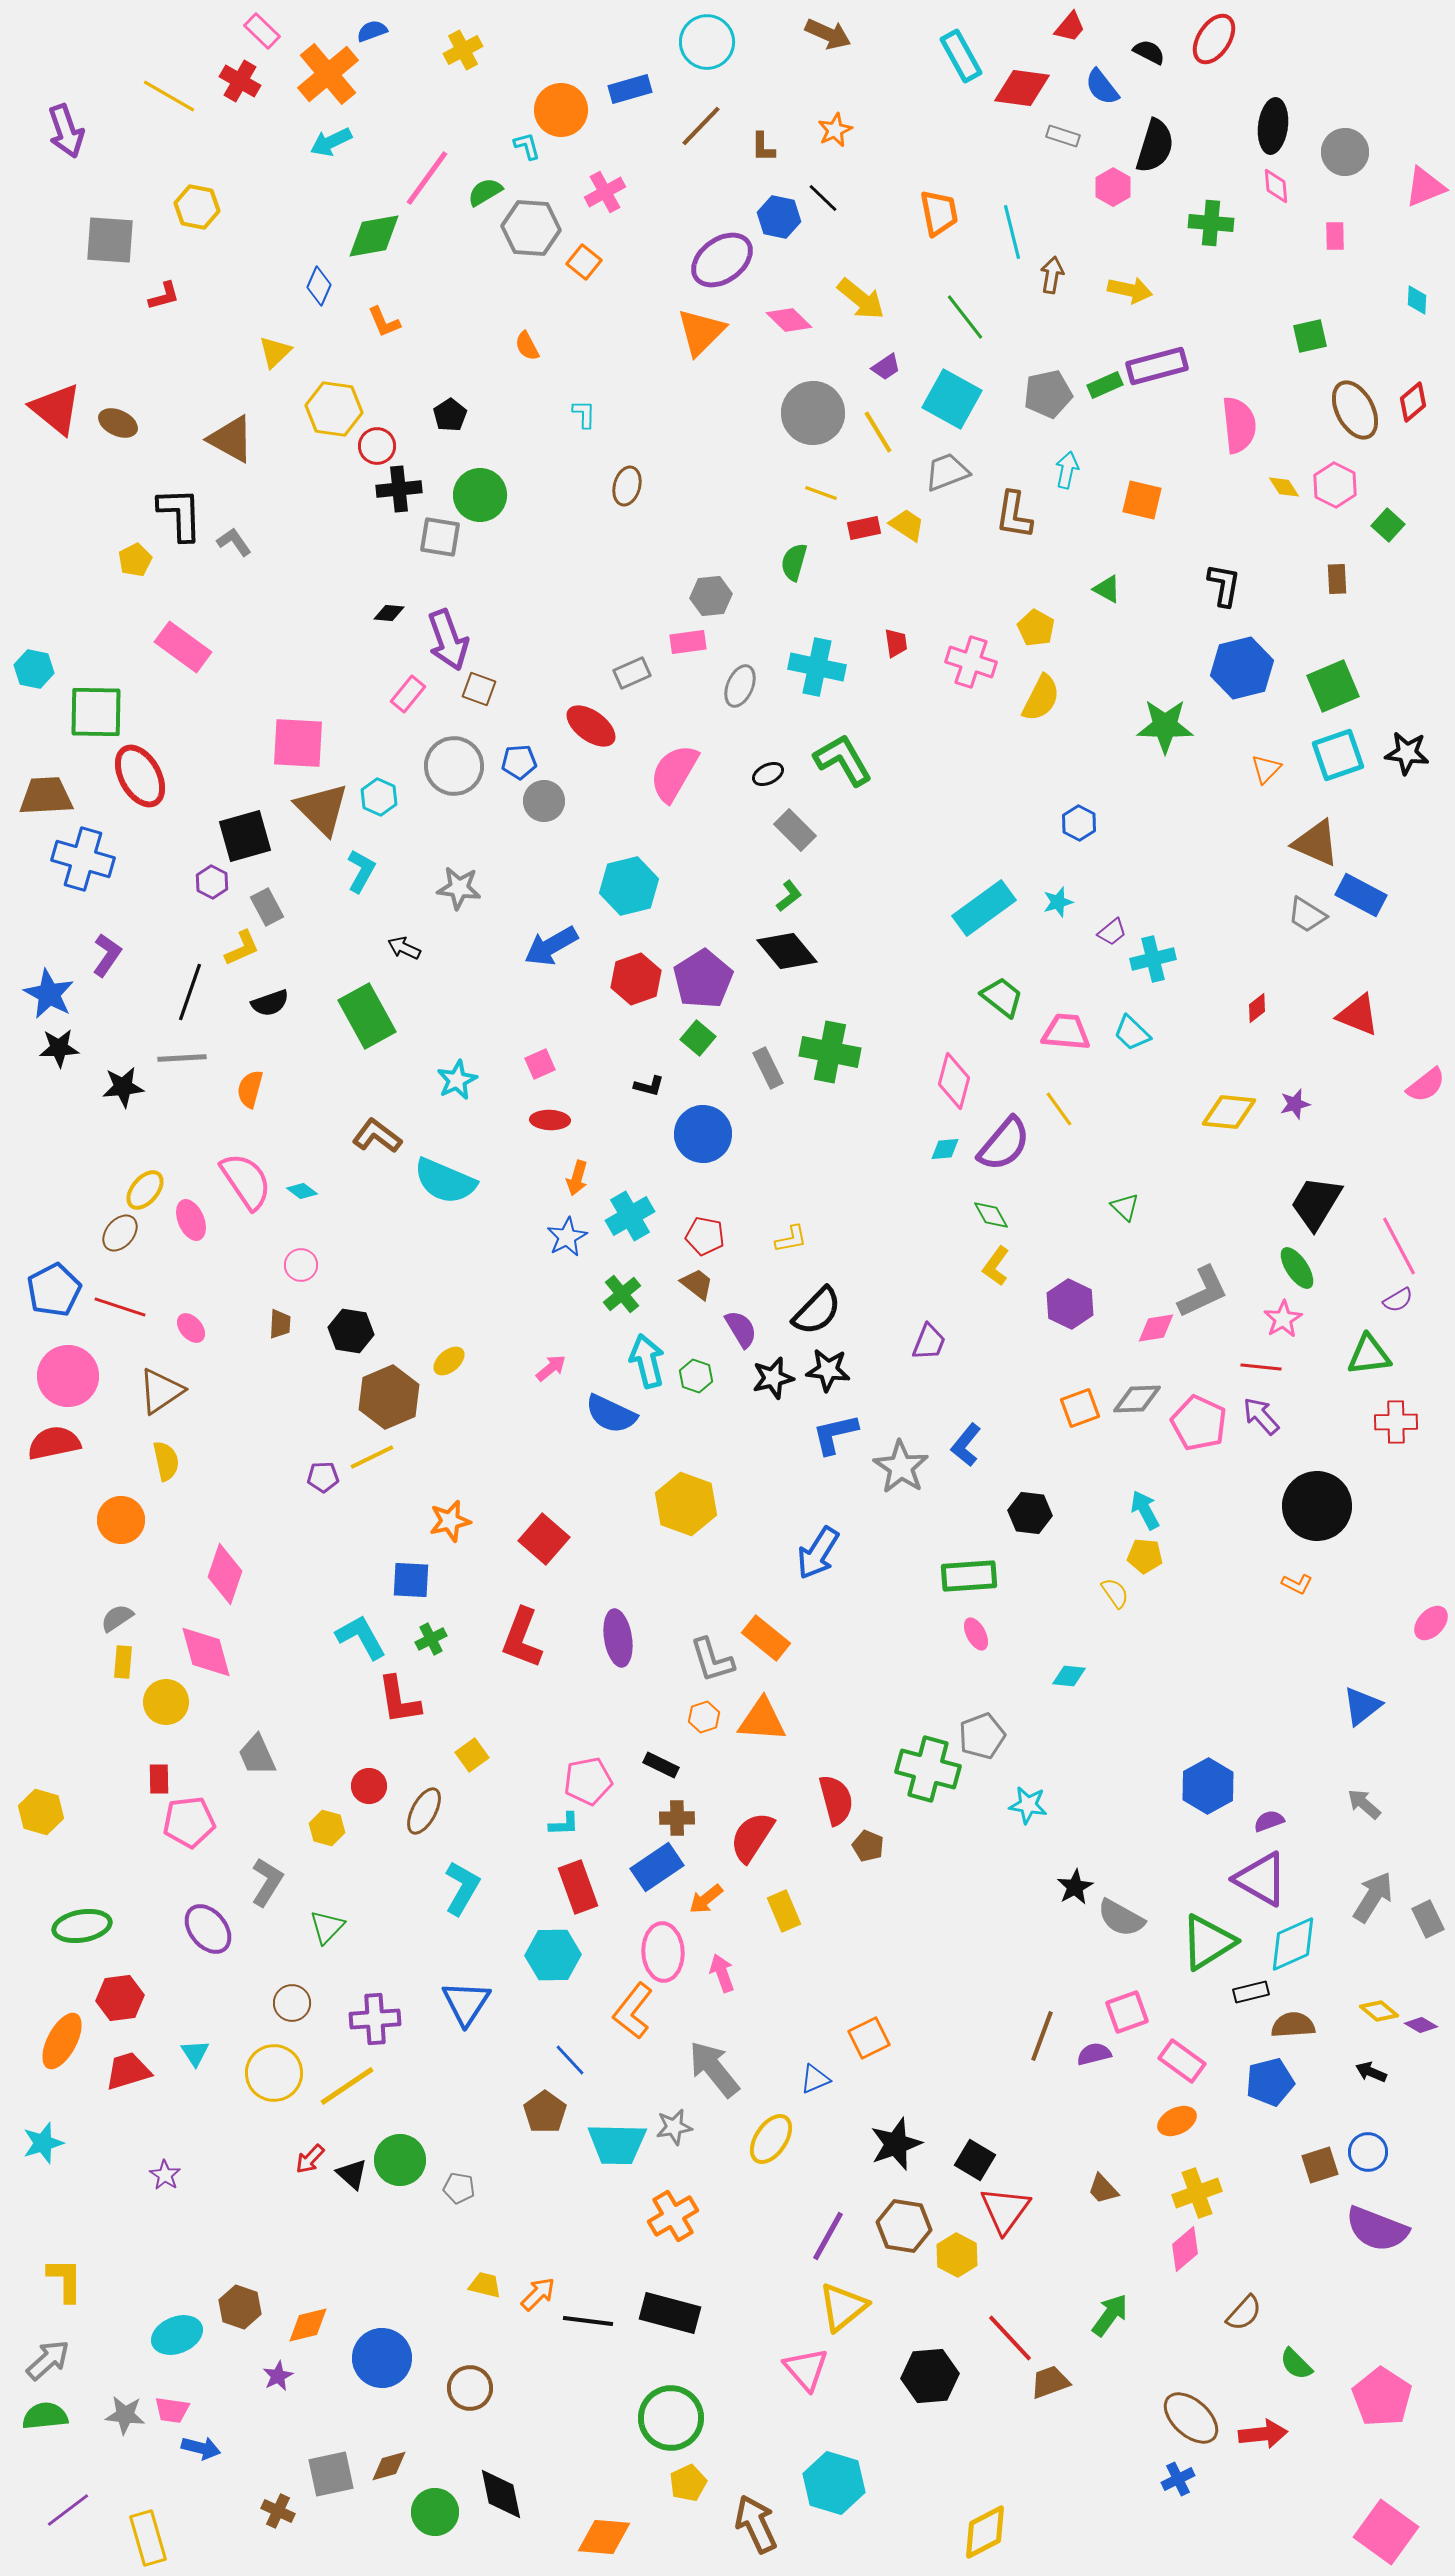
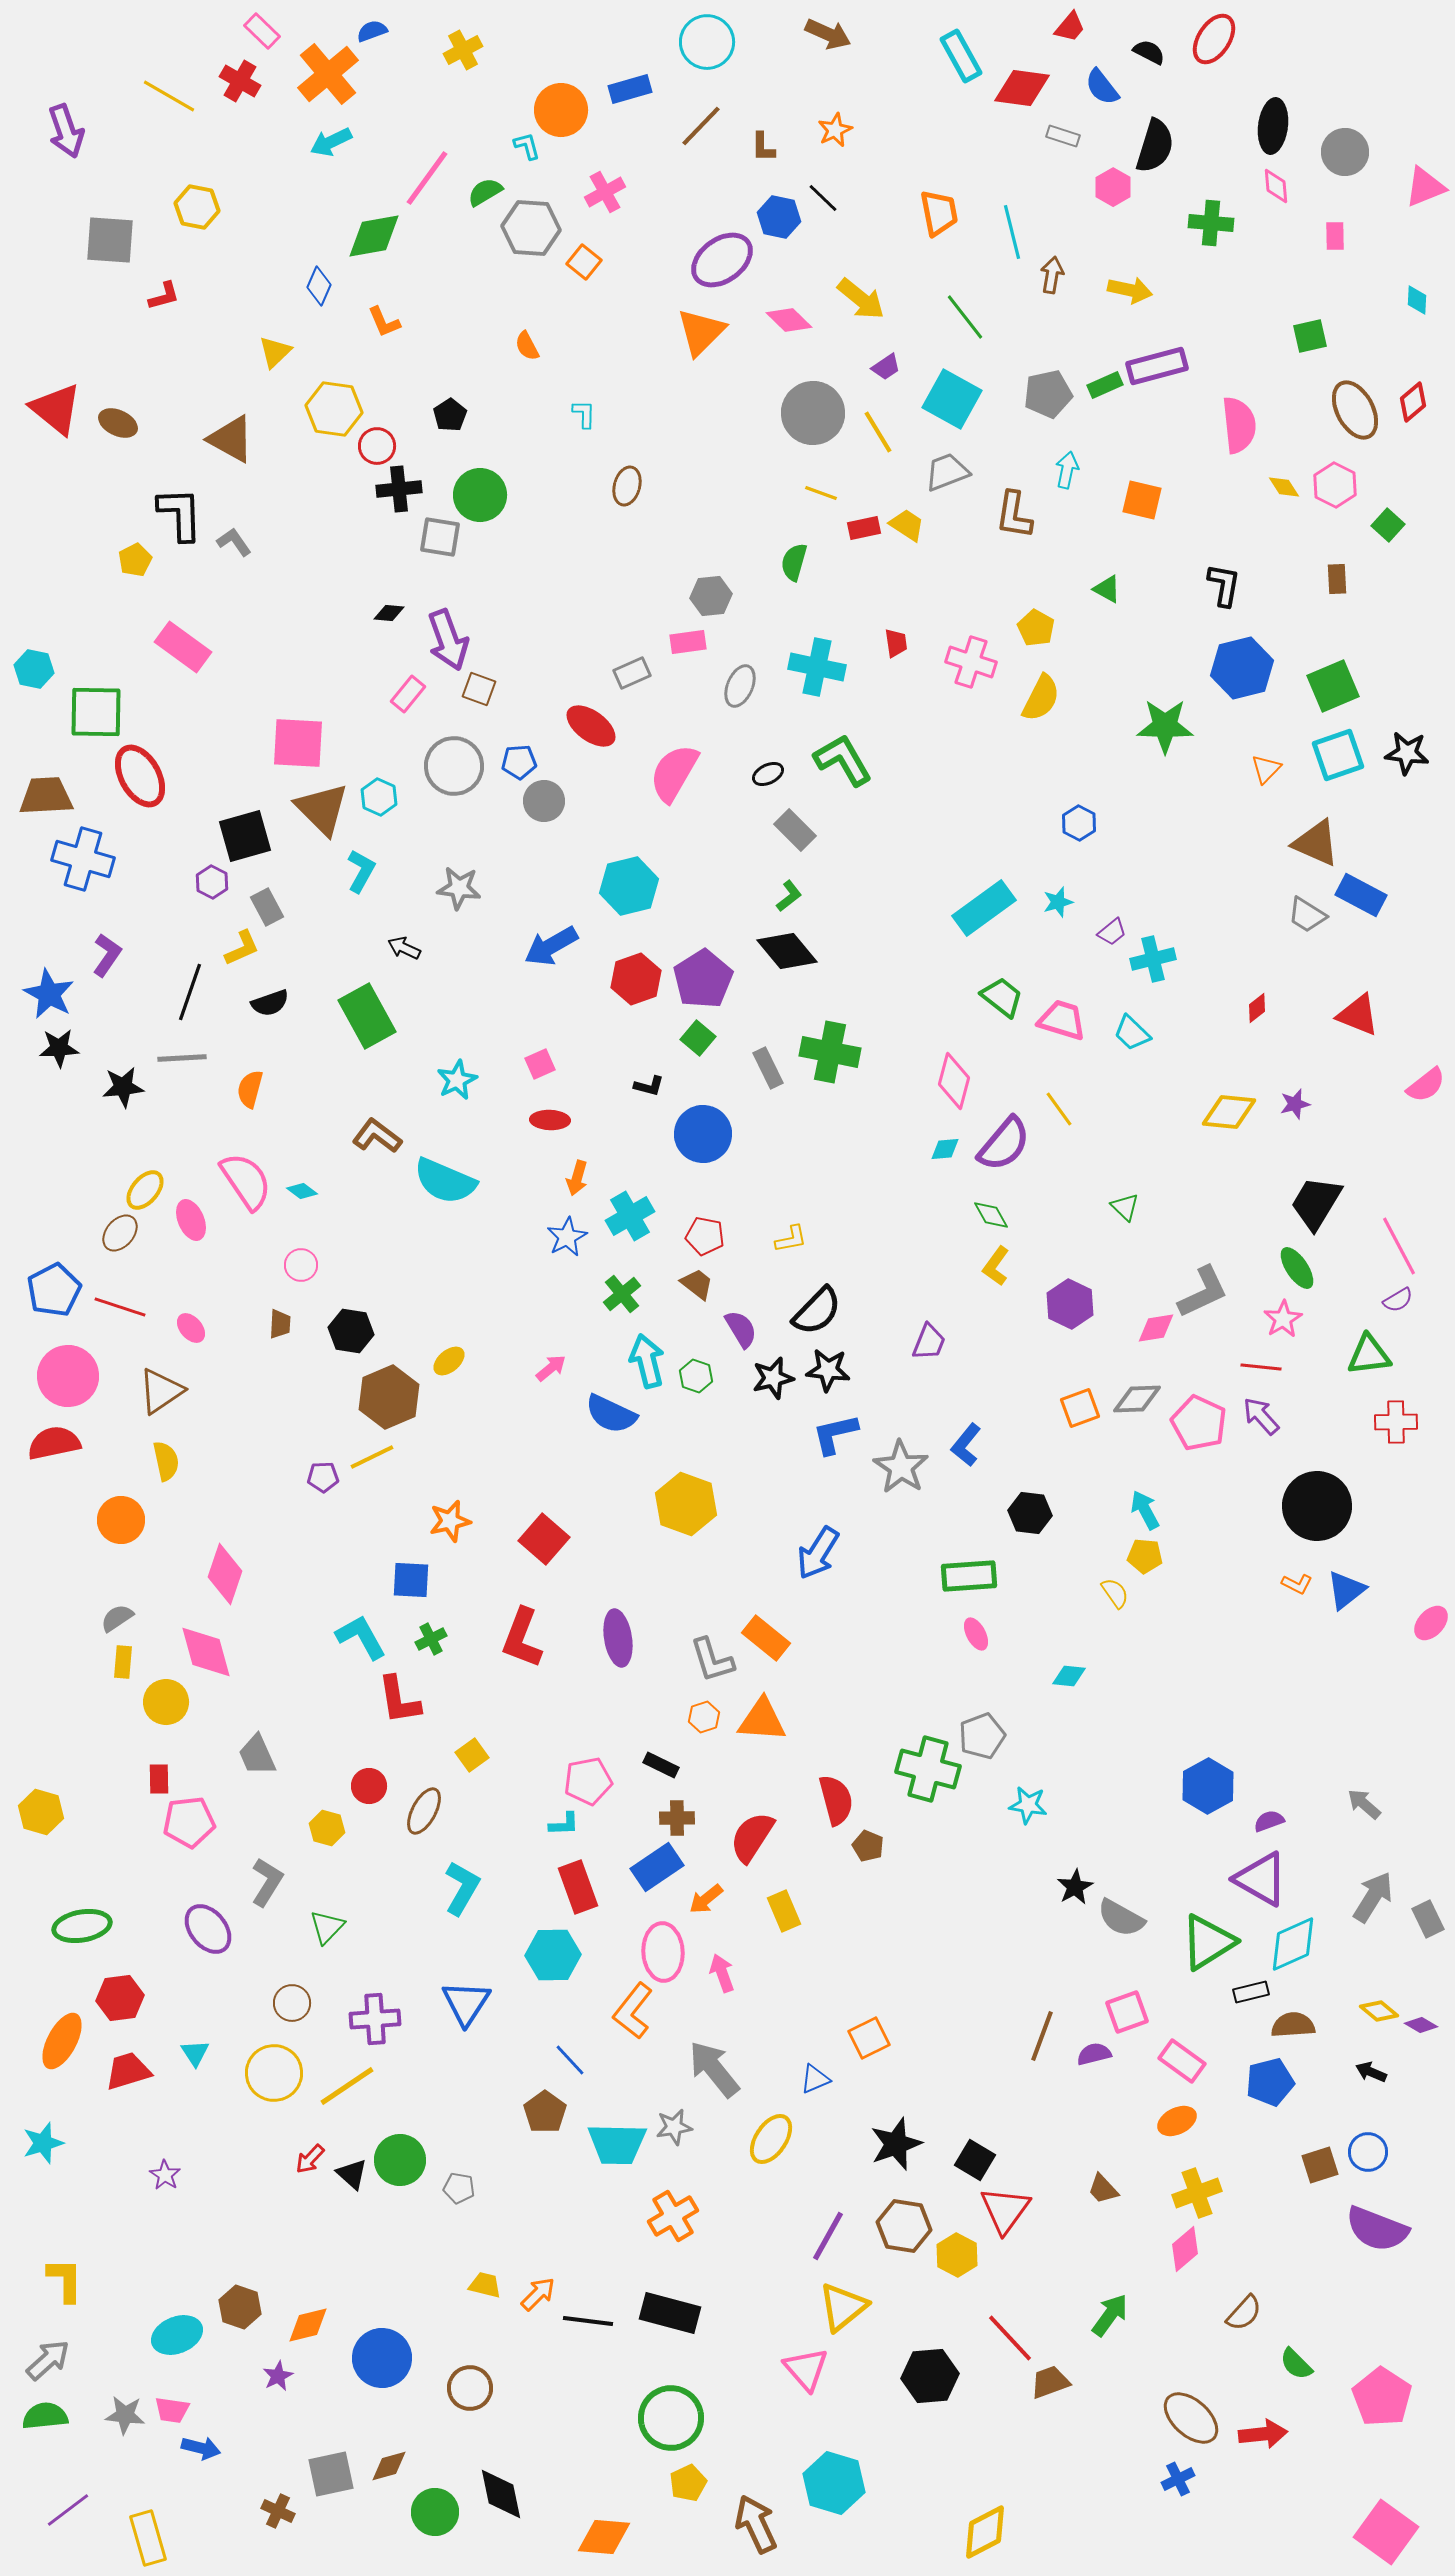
pink trapezoid at (1066, 1032): moved 4 px left, 12 px up; rotated 12 degrees clockwise
blue triangle at (1362, 1706): moved 16 px left, 116 px up
